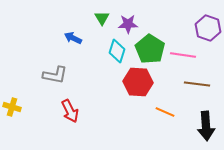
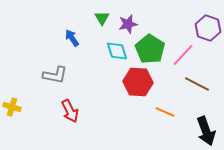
purple star: rotated 12 degrees counterclockwise
blue arrow: moved 1 px left; rotated 30 degrees clockwise
cyan diamond: rotated 35 degrees counterclockwise
pink line: rotated 55 degrees counterclockwise
brown line: rotated 20 degrees clockwise
black arrow: moved 5 px down; rotated 16 degrees counterclockwise
